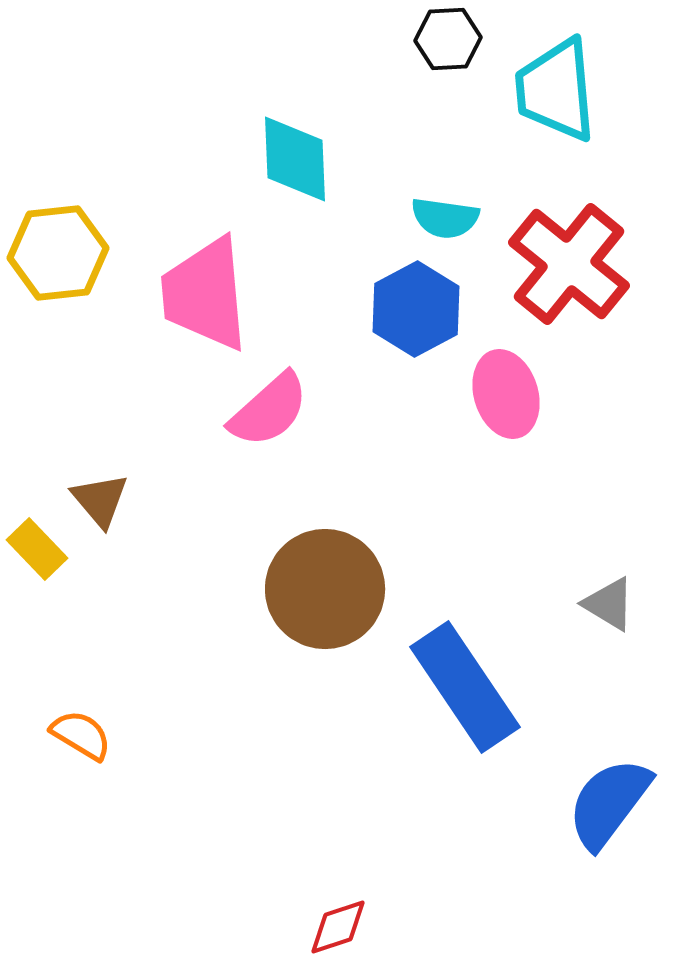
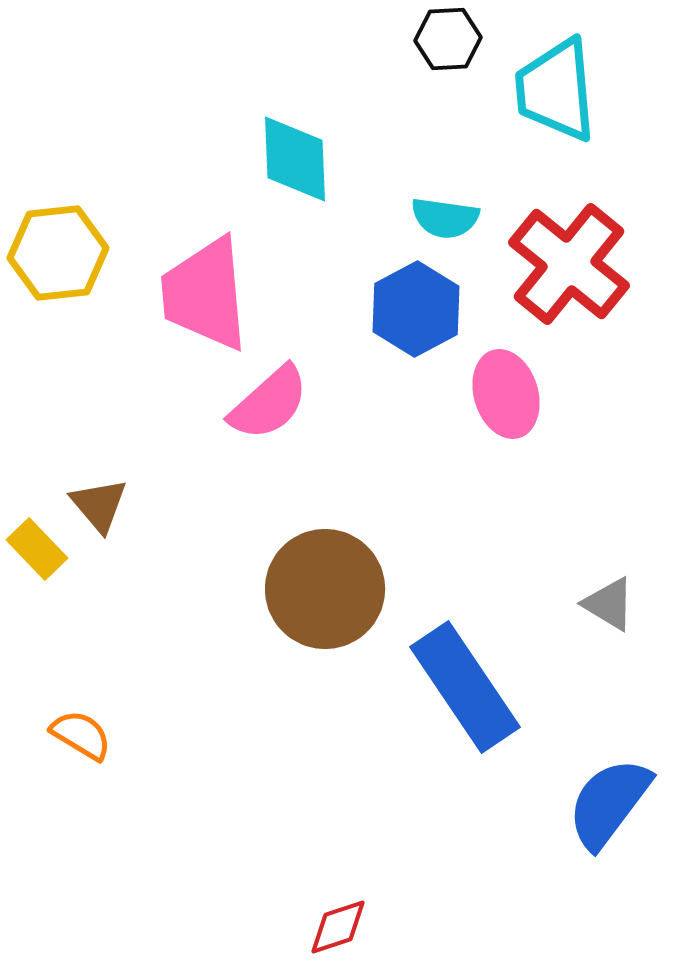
pink semicircle: moved 7 px up
brown triangle: moved 1 px left, 5 px down
